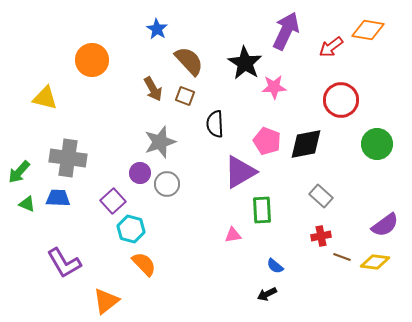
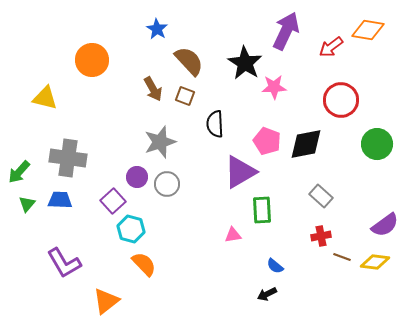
purple circle: moved 3 px left, 4 px down
blue trapezoid: moved 2 px right, 2 px down
green triangle: rotated 48 degrees clockwise
